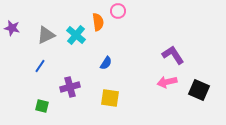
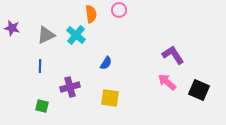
pink circle: moved 1 px right, 1 px up
orange semicircle: moved 7 px left, 8 px up
blue line: rotated 32 degrees counterclockwise
pink arrow: rotated 54 degrees clockwise
